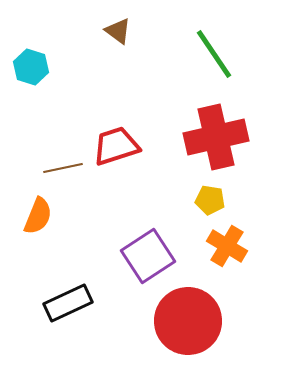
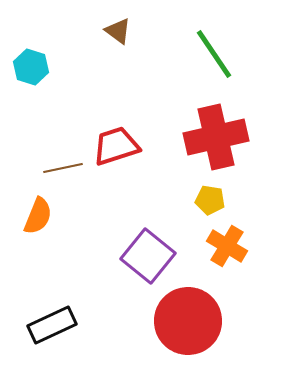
purple square: rotated 18 degrees counterclockwise
black rectangle: moved 16 px left, 22 px down
